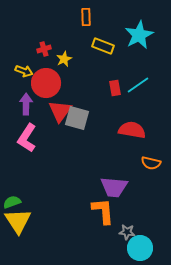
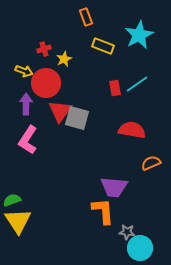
orange rectangle: rotated 18 degrees counterclockwise
cyan line: moved 1 px left, 1 px up
pink L-shape: moved 1 px right, 2 px down
orange semicircle: rotated 144 degrees clockwise
green semicircle: moved 2 px up
